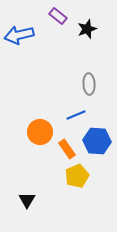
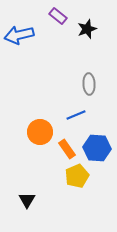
blue hexagon: moved 7 px down
